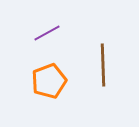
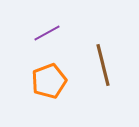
brown line: rotated 12 degrees counterclockwise
